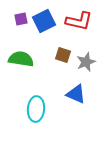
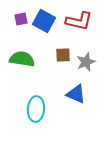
blue square: rotated 35 degrees counterclockwise
brown square: rotated 21 degrees counterclockwise
green semicircle: moved 1 px right
